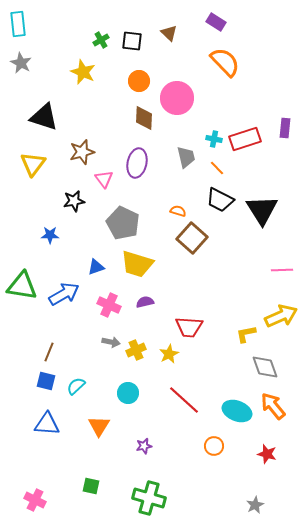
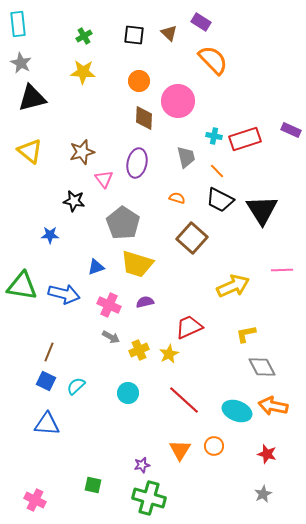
purple rectangle at (216, 22): moved 15 px left
green cross at (101, 40): moved 17 px left, 4 px up
black square at (132, 41): moved 2 px right, 6 px up
orange semicircle at (225, 62): moved 12 px left, 2 px up
yellow star at (83, 72): rotated 20 degrees counterclockwise
pink circle at (177, 98): moved 1 px right, 3 px down
black triangle at (44, 117): moved 12 px left, 19 px up; rotated 32 degrees counterclockwise
purple rectangle at (285, 128): moved 6 px right, 2 px down; rotated 72 degrees counterclockwise
cyan cross at (214, 139): moved 3 px up
yellow triangle at (33, 164): moved 3 px left, 13 px up; rotated 28 degrees counterclockwise
orange line at (217, 168): moved 3 px down
black star at (74, 201): rotated 20 degrees clockwise
orange semicircle at (178, 211): moved 1 px left, 13 px up
gray pentagon at (123, 223): rotated 8 degrees clockwise
blue arrow at (64, 294): rotated 44 degrees clockwise
yellow arrow at (281, 316): moved 48 px left, 30 px up
red trapezoid at (189, 327): rotated 152 degrees clockwise
gray arrow at (111, 342): moved 5 px up; rotated 18 degrees clockwise
yellow cross at (136, 350): moved 3 px right
gray diamond at (265, 367): moved 3 px left; rotated 8 degrees counterclockwise
blue square at (46, 381): rotated 12 degrees clockwise
orange arrow at (273, 406): rotated 40 degrees counterclockwise
orange triangle at (99, 426): moved 81 px right, 24 px down
purple star at (144, 446): moved 2 px left, 19 px down
green square at (91, 486): moved 2 px right, 1 px up
gray star at (255, 505): moved 8 px right, 11 px up
